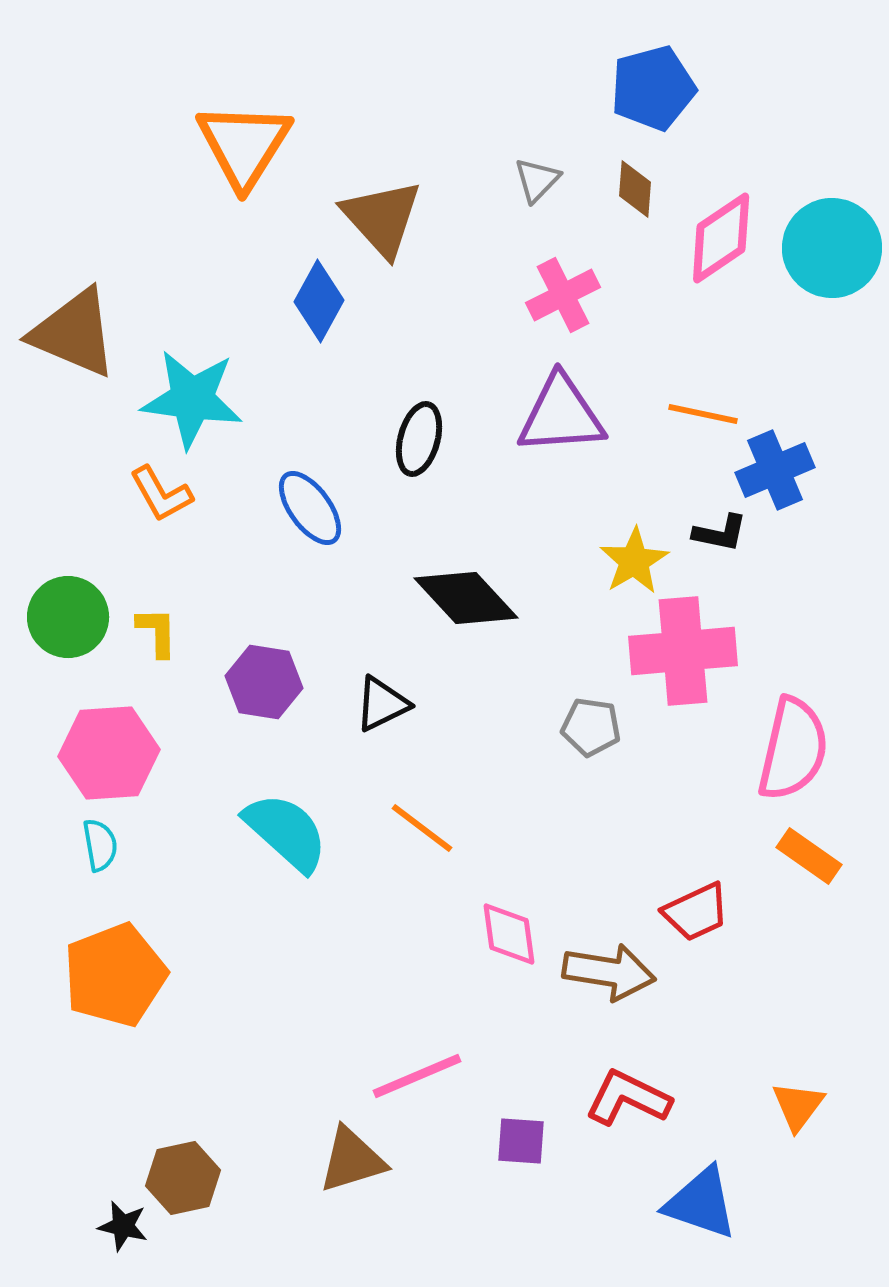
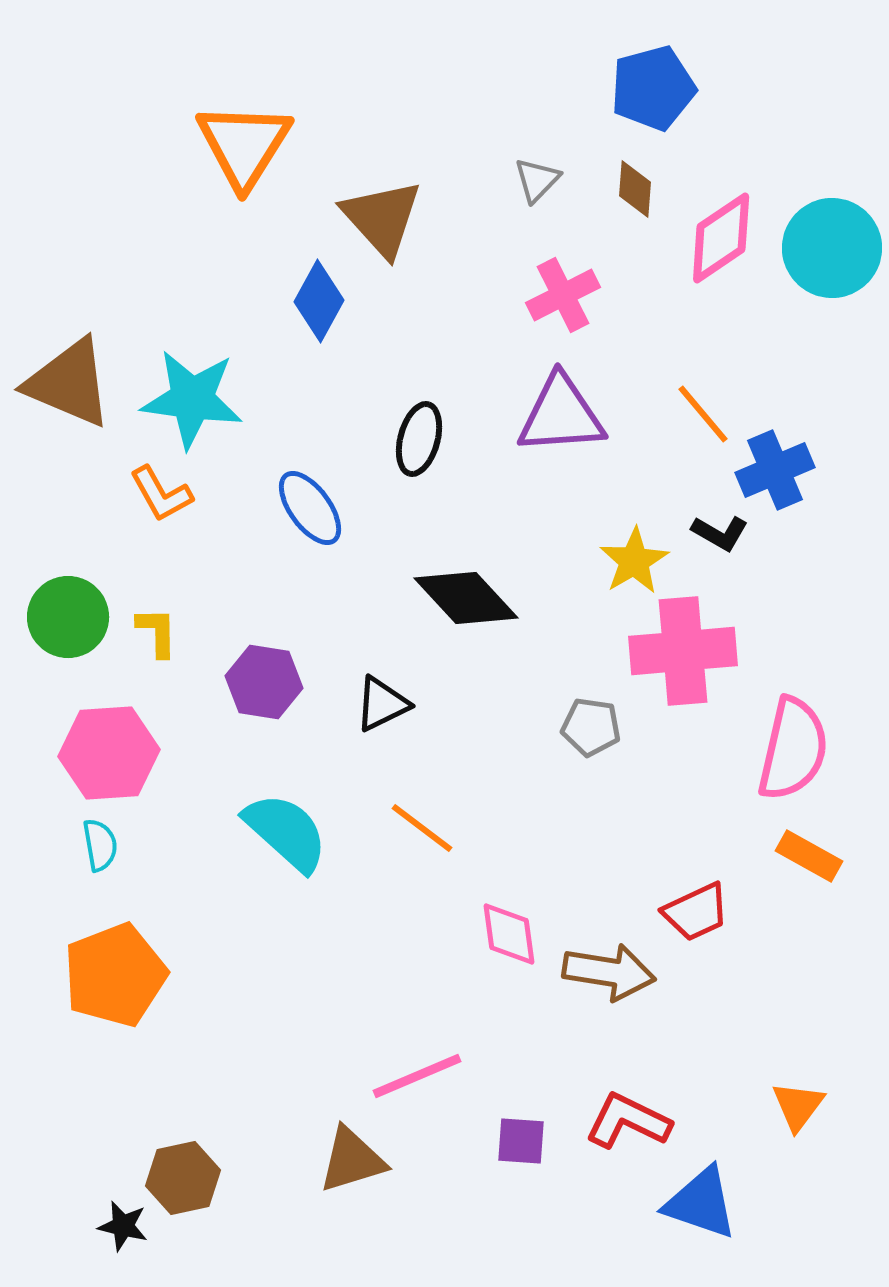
brown triangle at (74, 333): moved 5 px left, 50 px down
orange line at (703, 414): rotated 38 degrees clockwise
black L-shape at (720, 533): rotated 18 degrees clockwise
orange rectangle at (809, 856): rotated 6 degrees counterclockwise
red L-shape at (628, 1098): moved 23 px down
